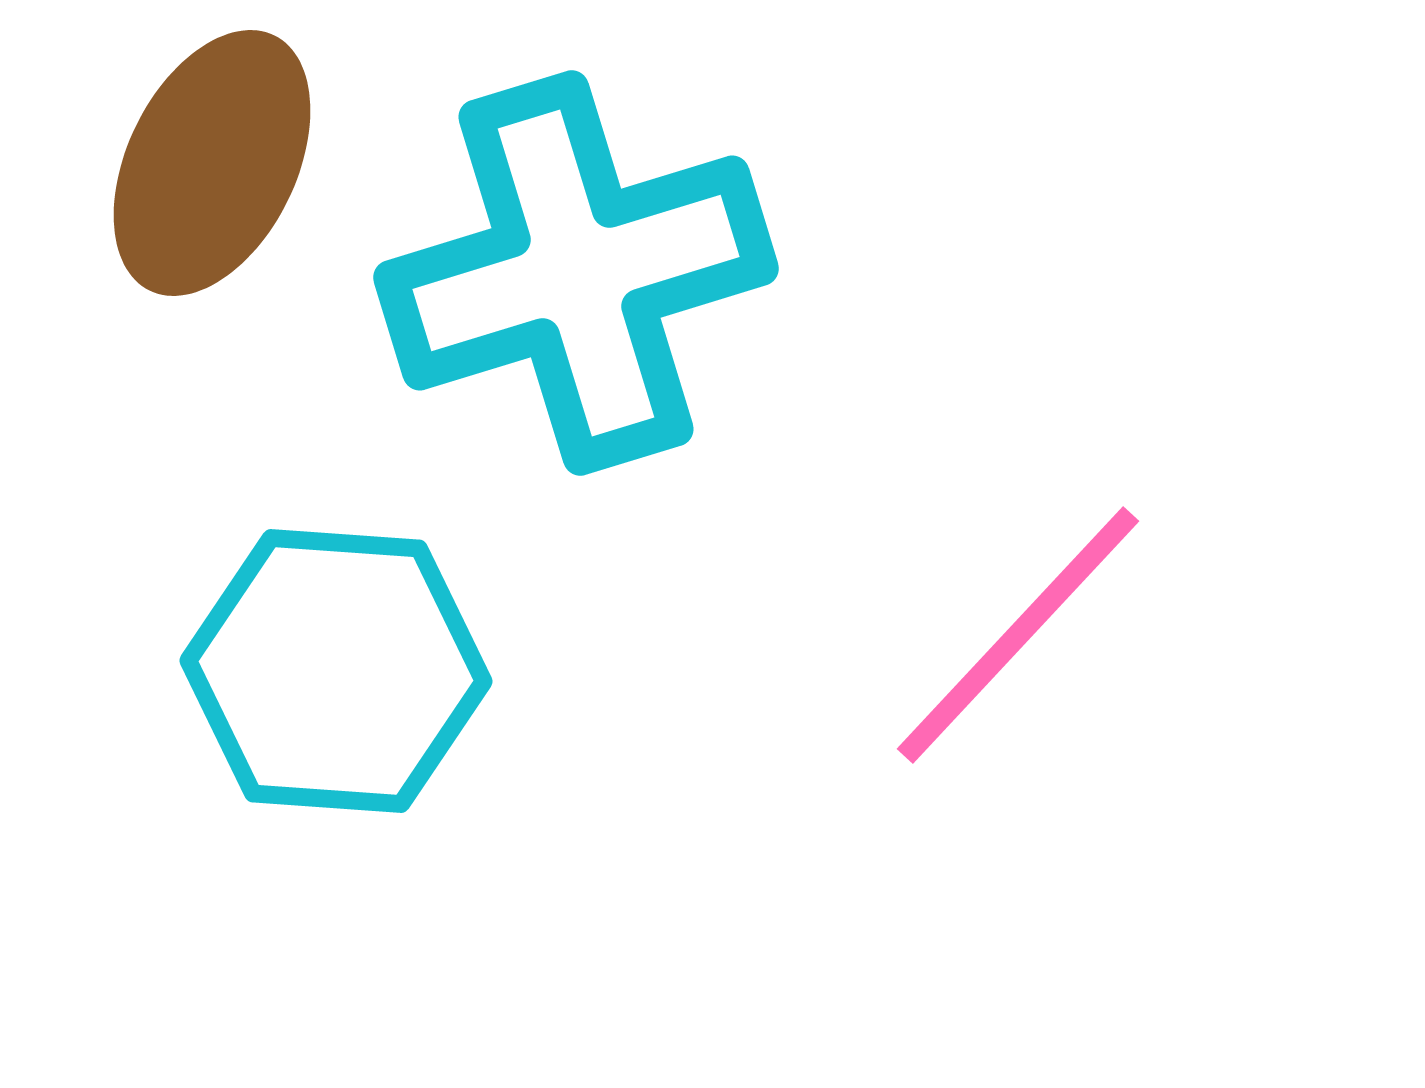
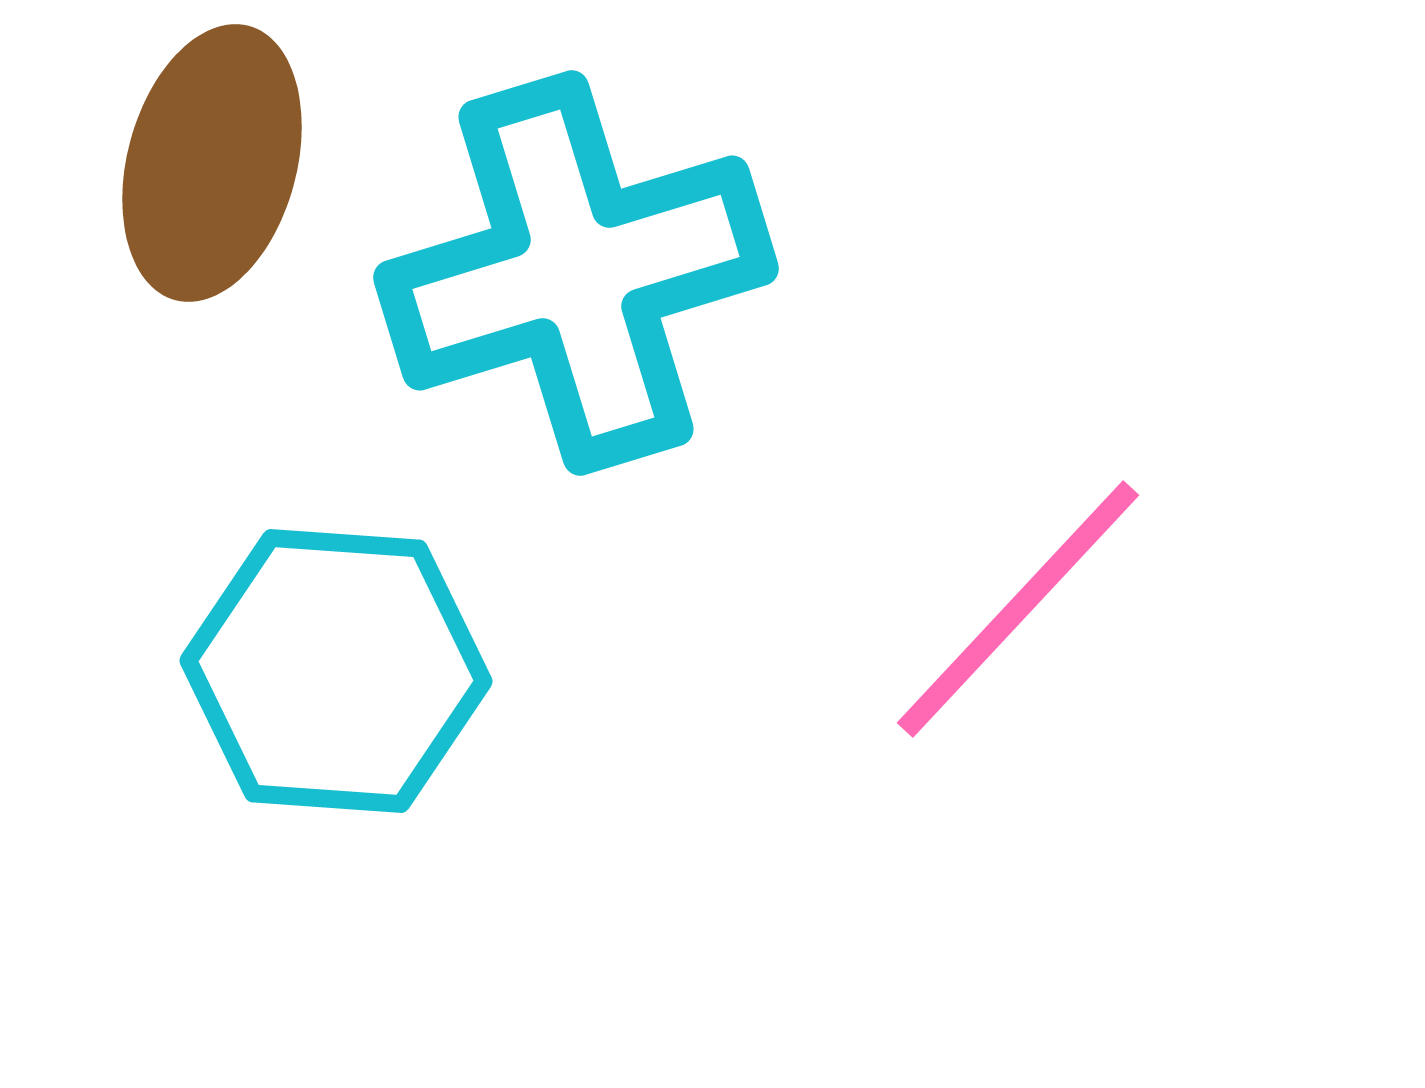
brown ellipse: rotated 11 degrees counterclockwise
pink line: moved 26 px up
